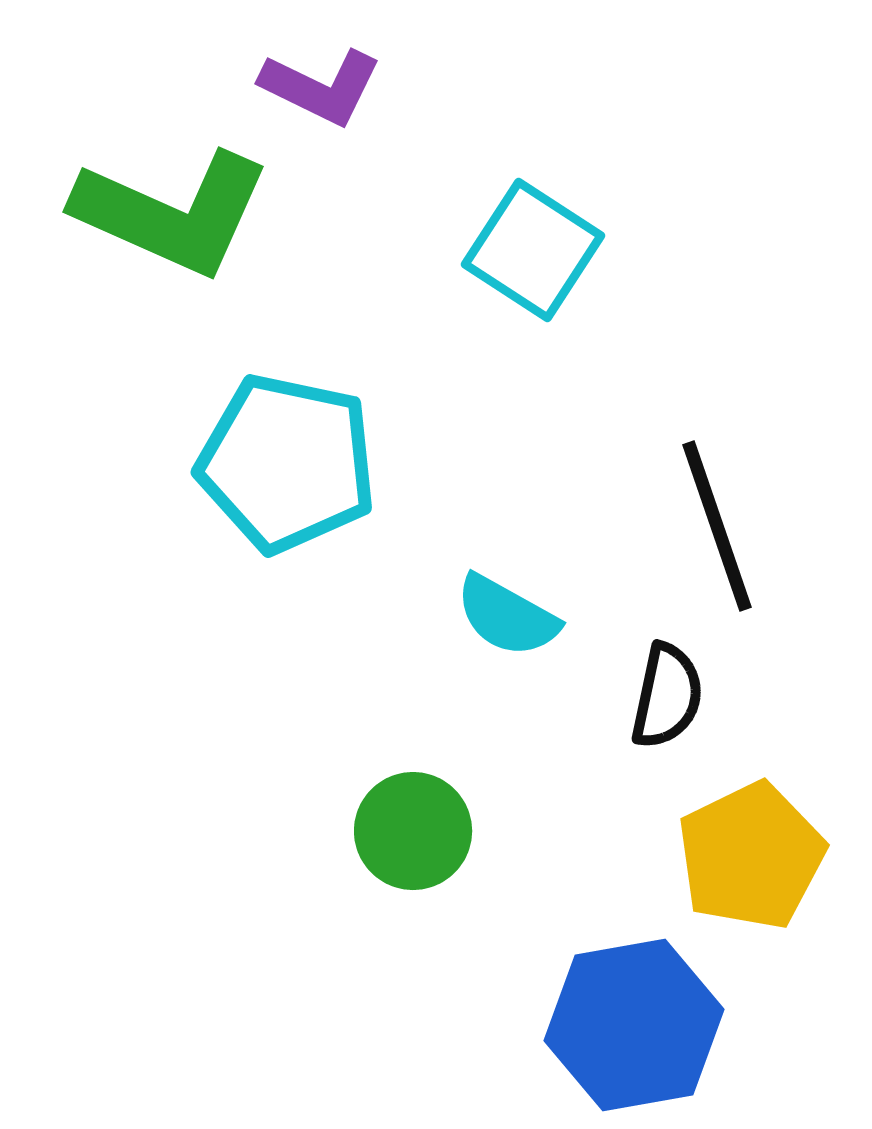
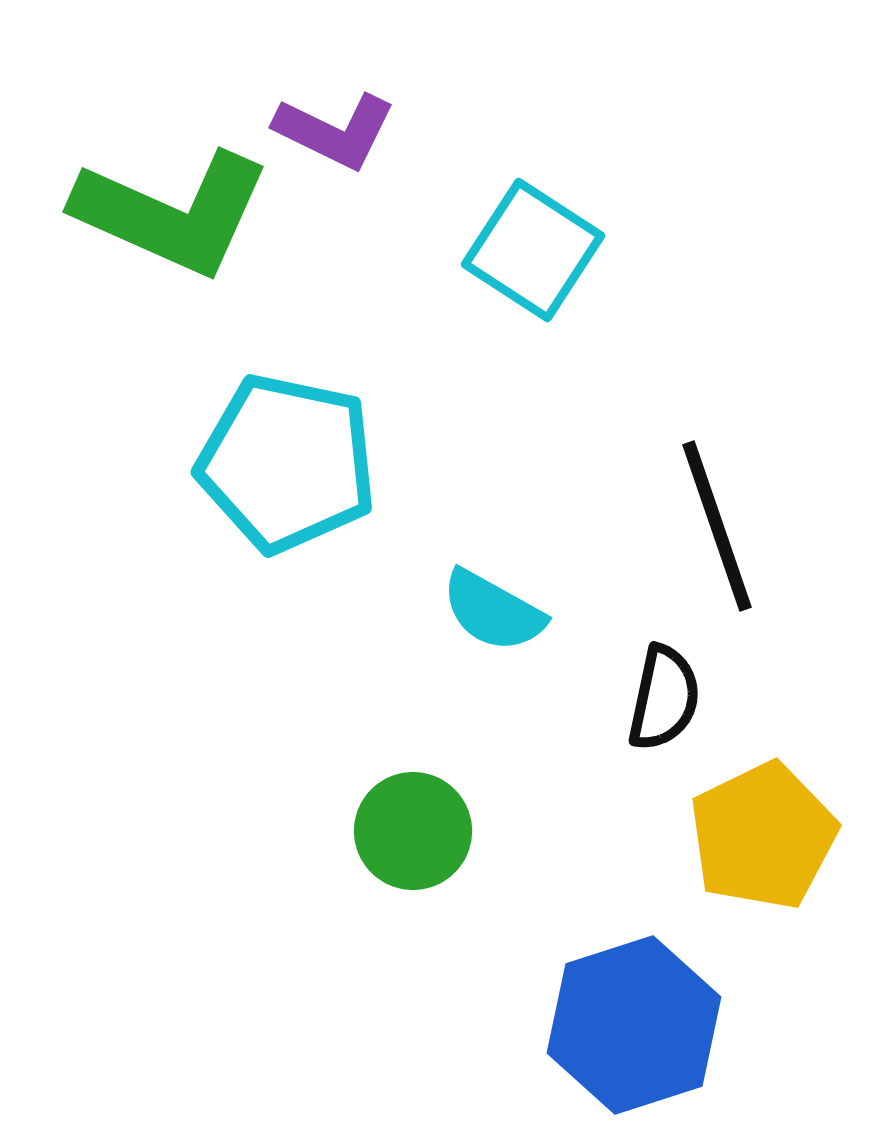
purple L-shape: moved 14 px right, 44 px down
cyan semicircle: moved 14 px left, 5 px up
black semicircle: moved 3 px left, 2 px down
yellow pentagon: moved 12 px right, 20 px up
blue hexagon: rotated 8 degrees counterclockwise
